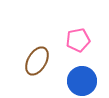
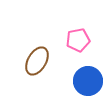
blue circle: moved 6 px right
